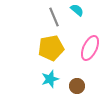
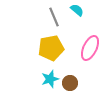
brown circle: moved 7 px left, 3 px up
